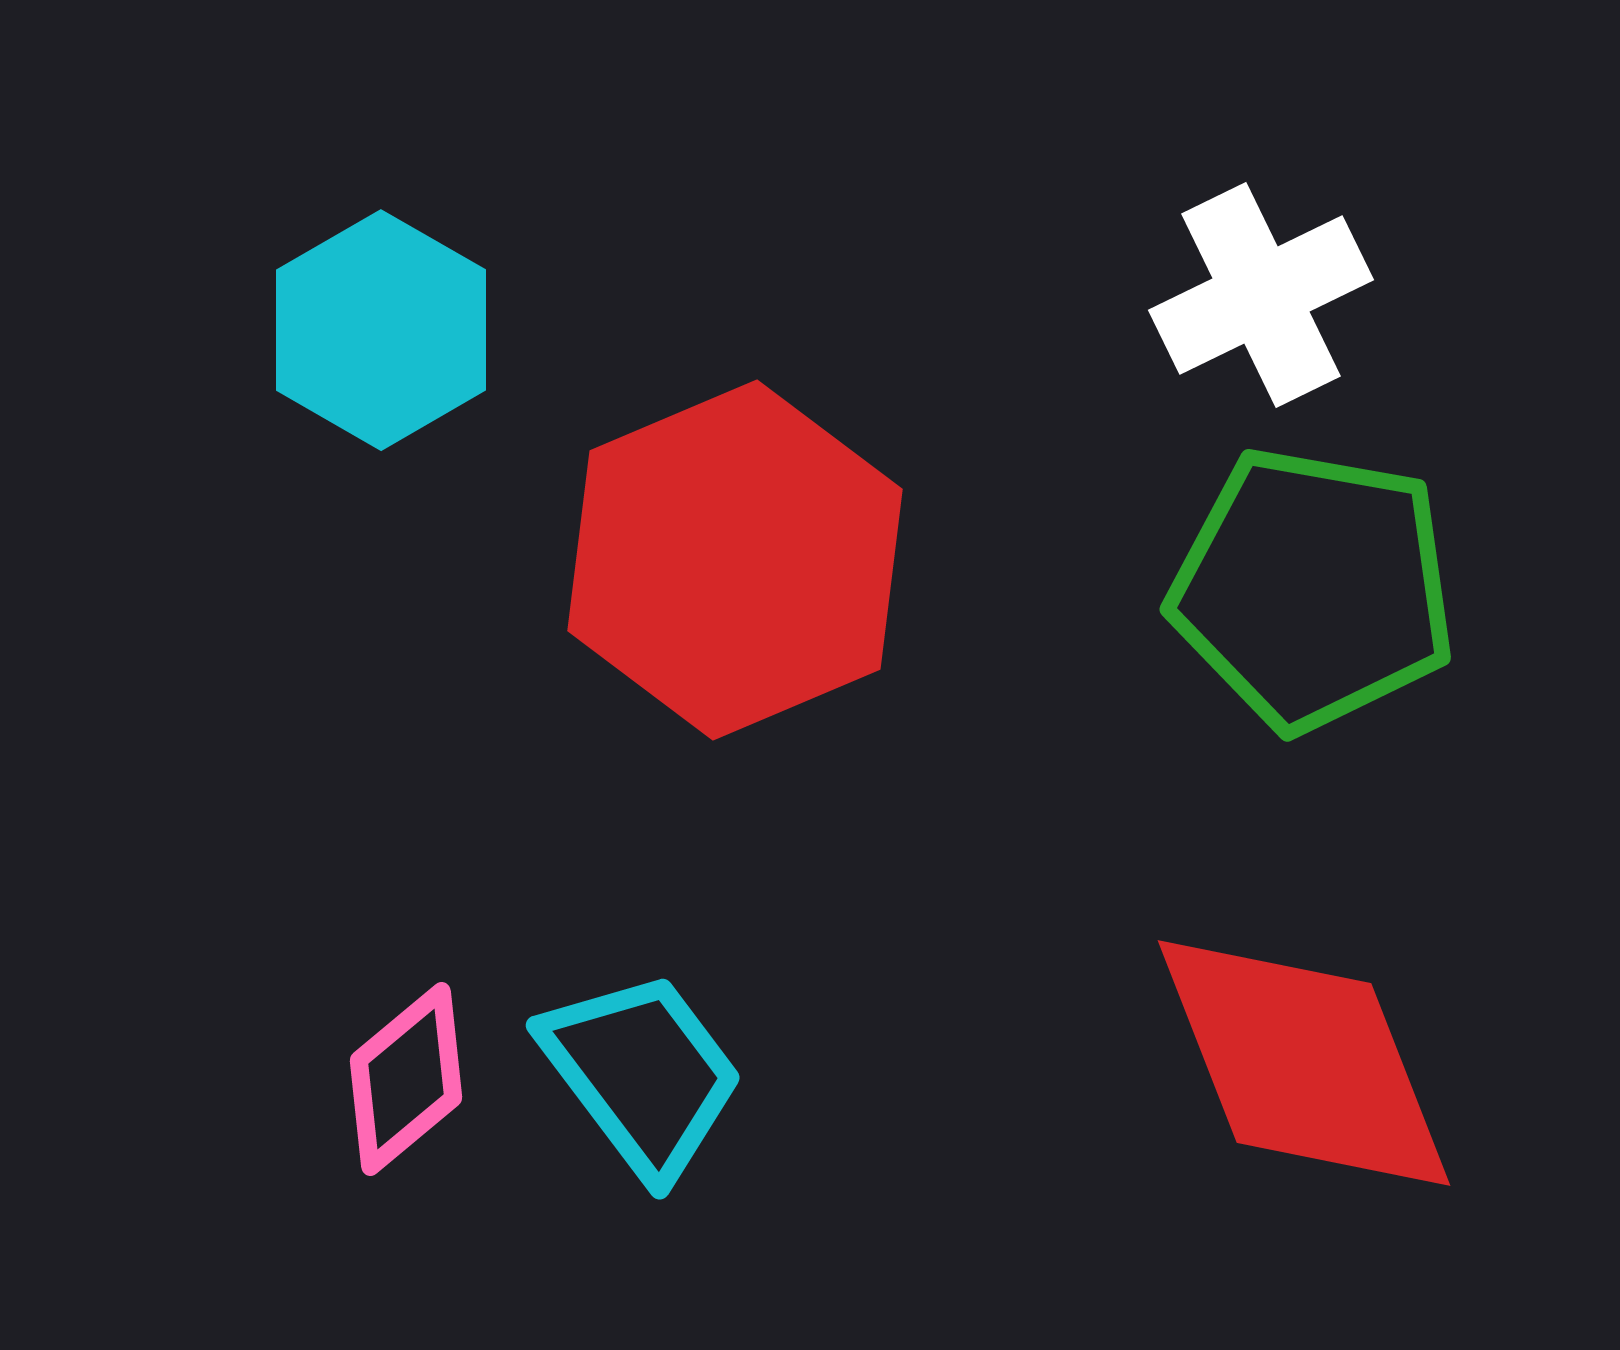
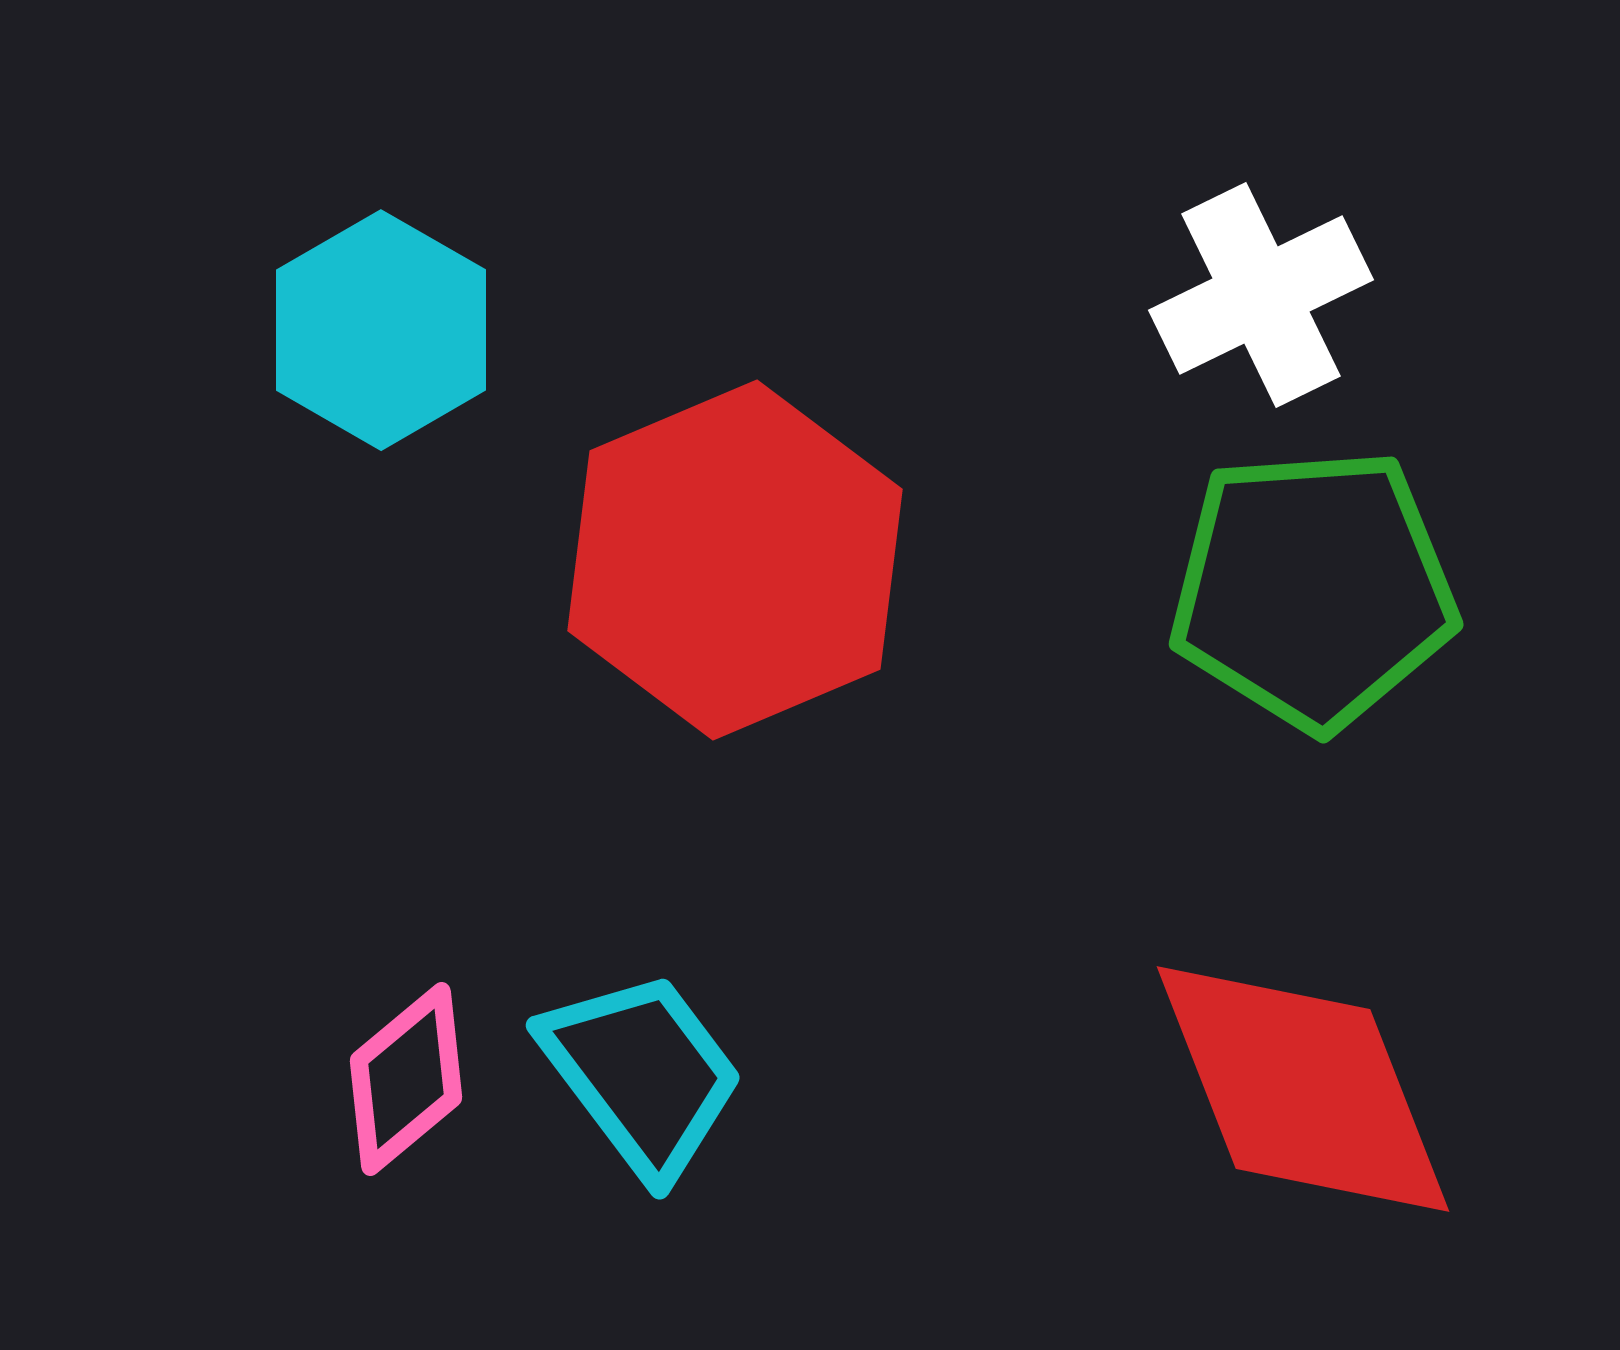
green pentagon: rotated 14 degrees counterclockwise
red diamond: moved 1 px left, 26 px down
